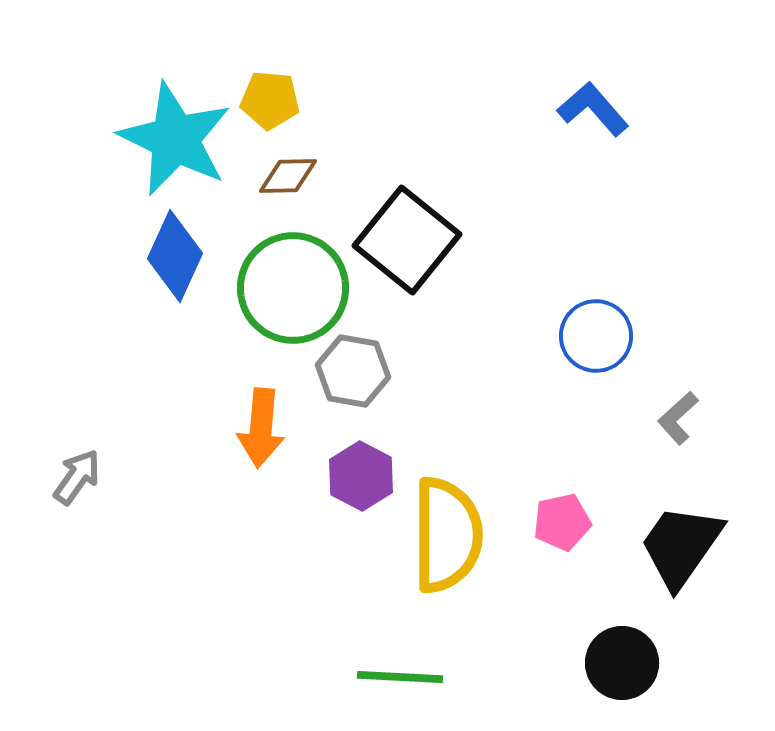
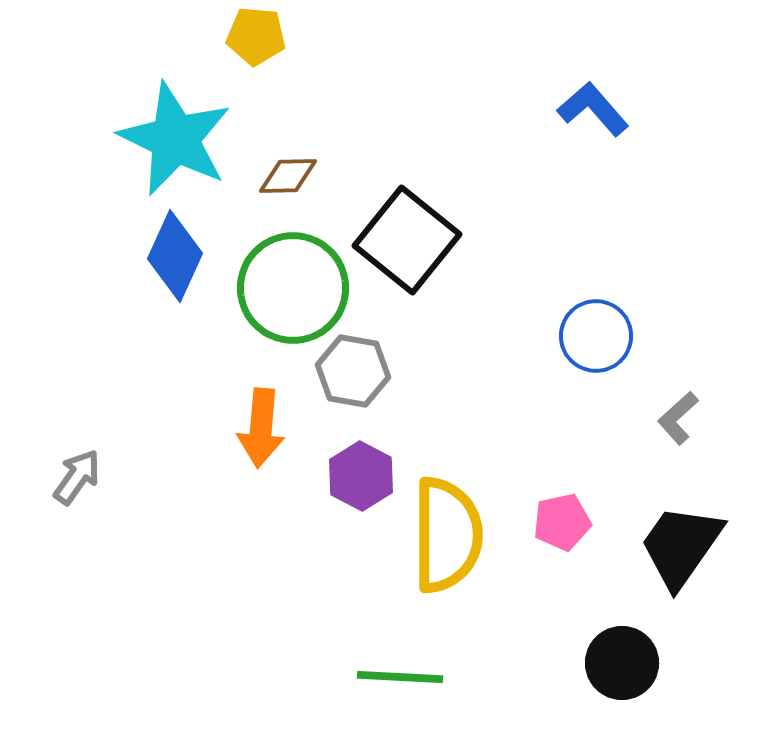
yellow pentagon: moved 14 px left, 64 px up
